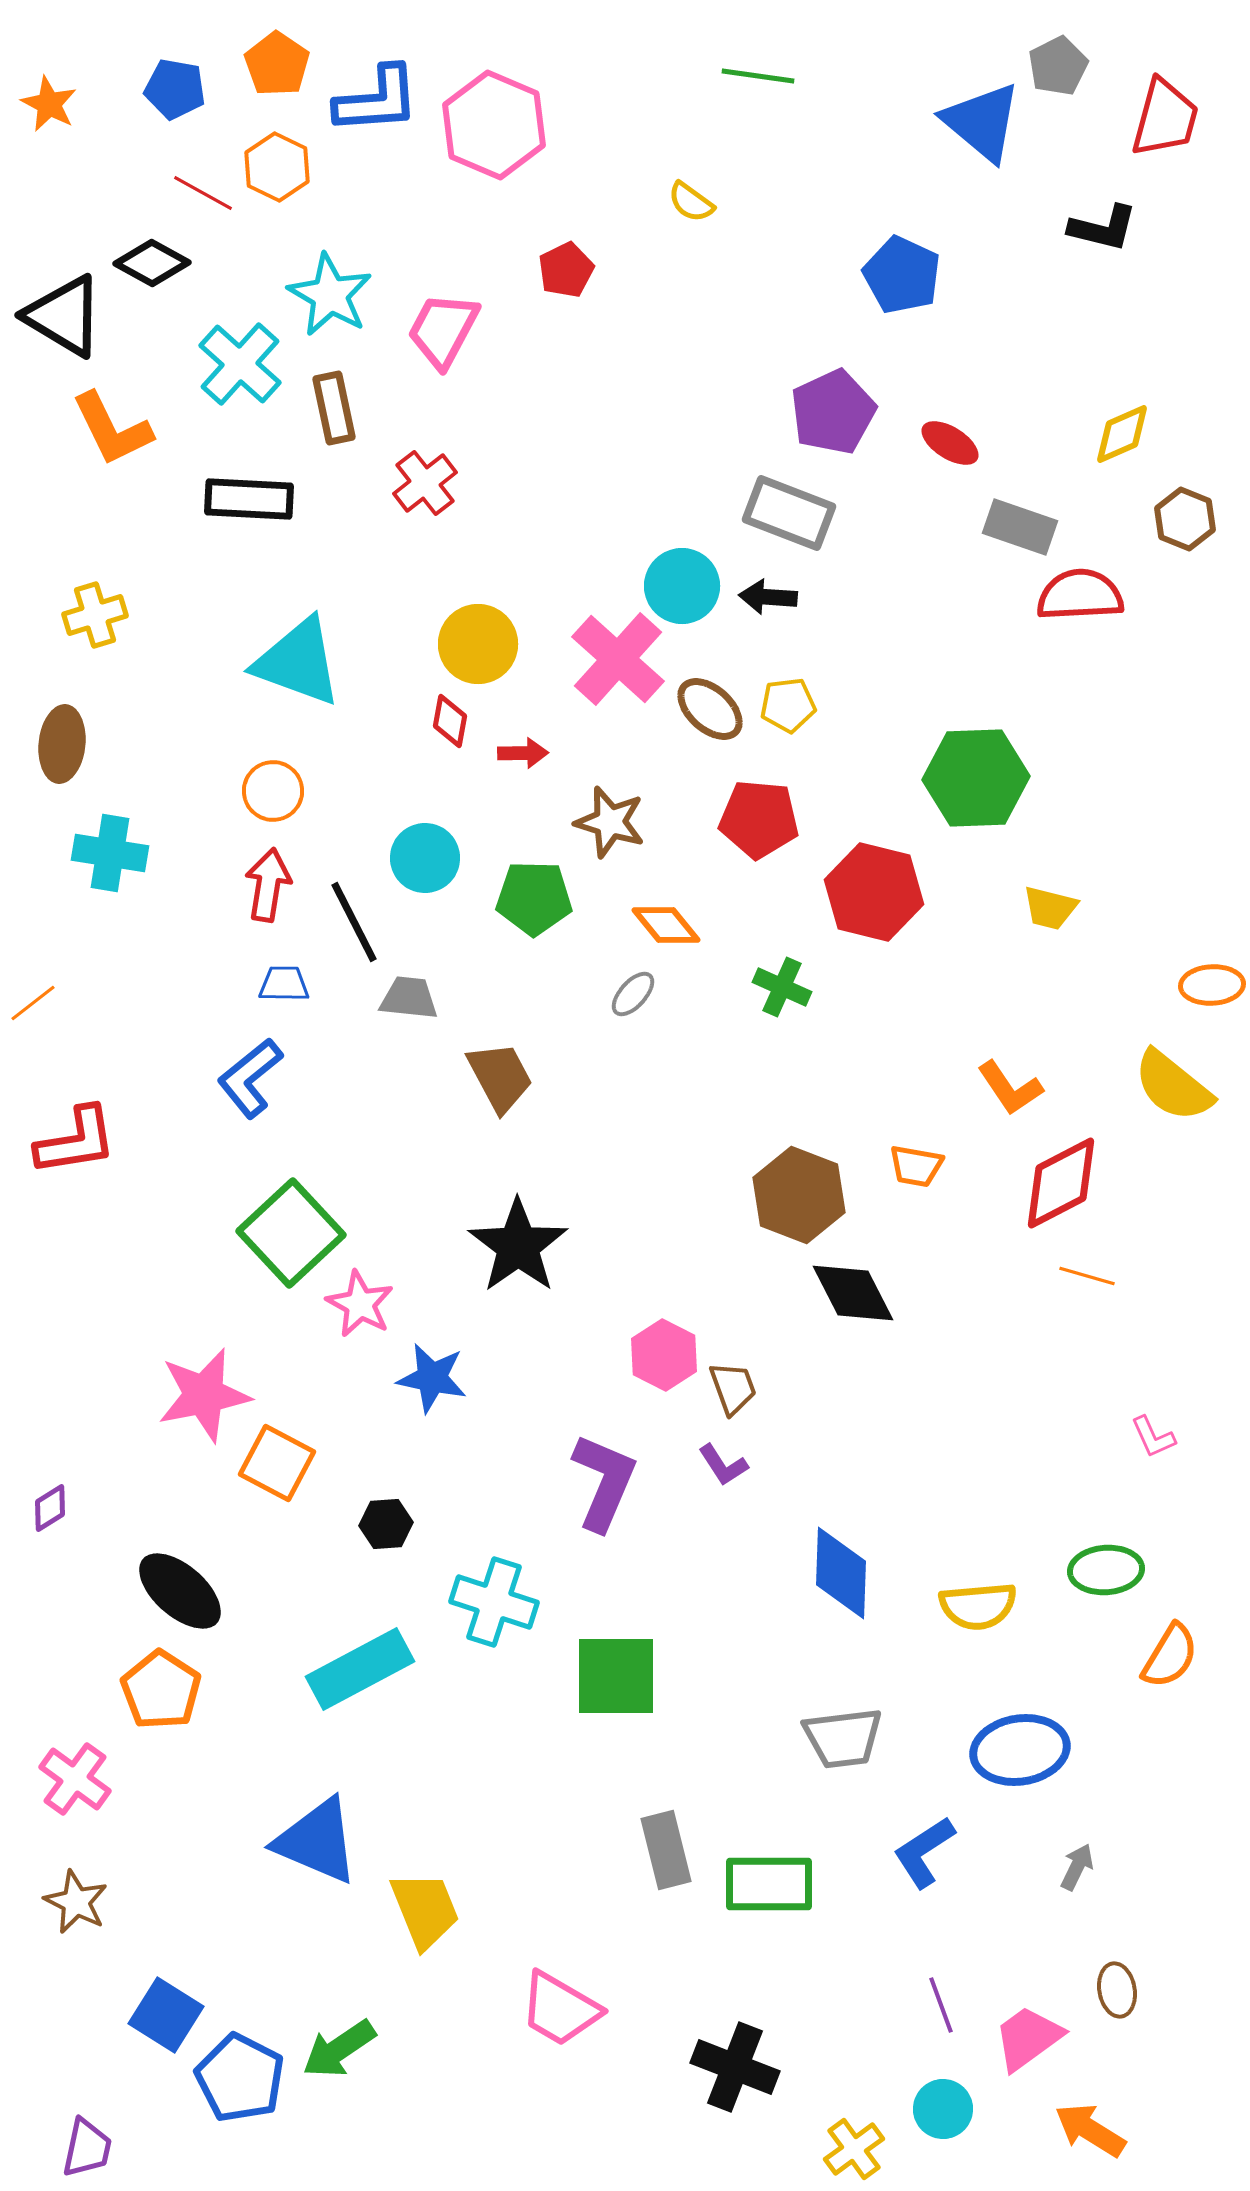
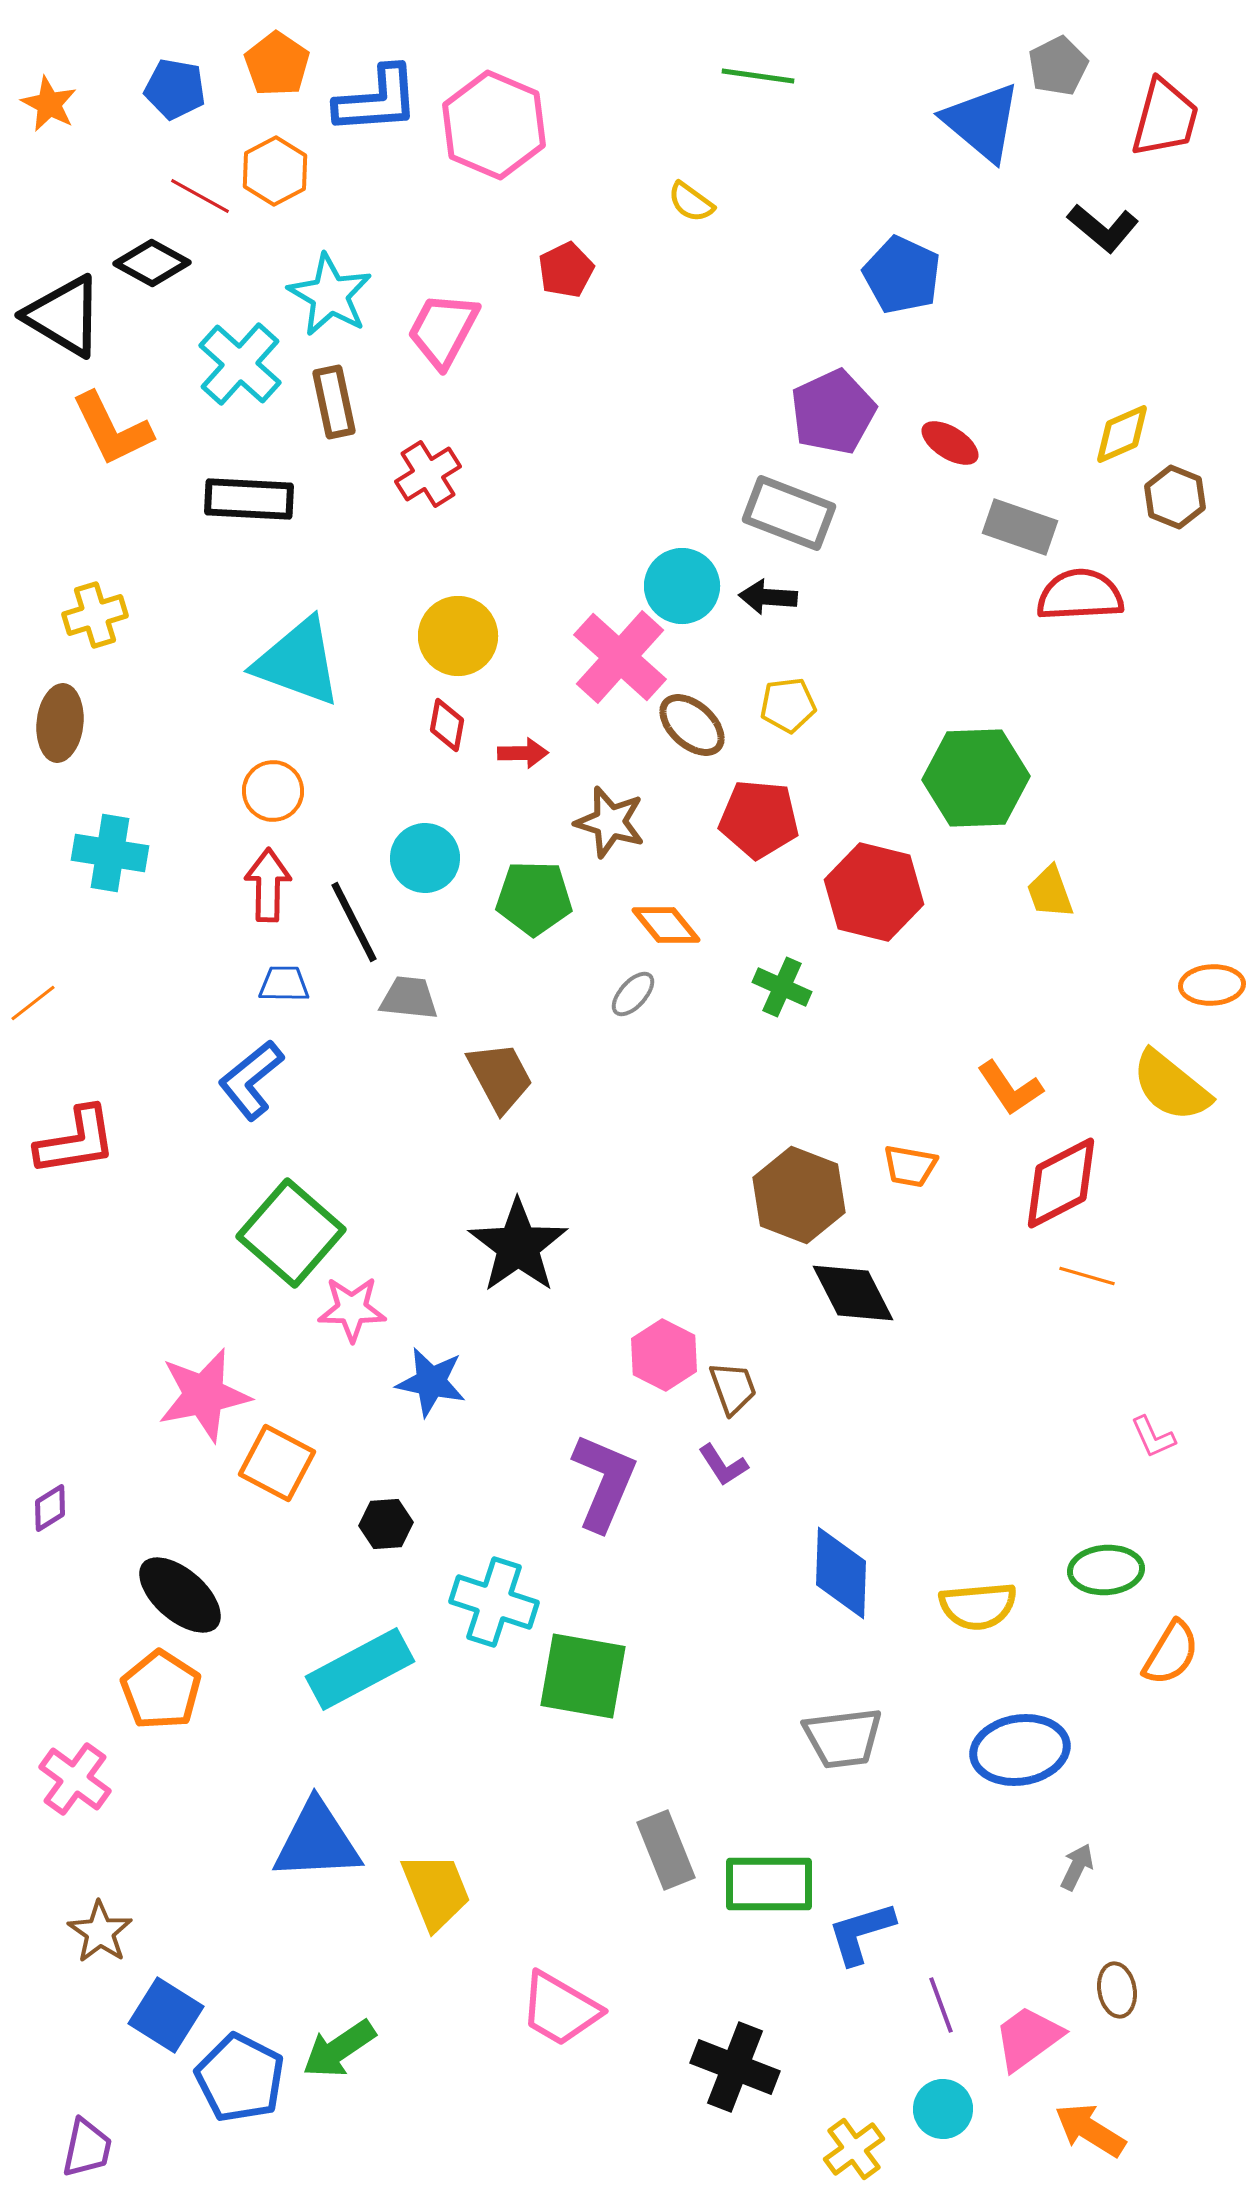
orange hexagon at (277, 167): moved 2 px left, 4 px down; rotated 6 degrees clockwise
red line at (203, 193): moved 3 px left, 3 px down
black L-shape at (1103, 228): rotated 26 degrees clockwise
brown rectangle at (334, 408): moved 6 px up
red cross at (425, 483): moved 3 px right, 9 px up; rotated 6 degrees clockwise
brown hexagon at (1185, 519): moved 10 px left, 22 px up
yellow circle at (478, 644): moved 20 px left, 8 px up
pink cross at (618, 659): moved 2 px right, 2 px up
brown ellipse at (710, 709): moved 18 px left, 16 px down
red diamond at (450, 721): moved 3 px left, 4 px down
brown ellipse at (62, 744): moved 2 px left, 21 px up
red arrow at (268, 885): rotated 8 degrees counterclockwise
yellow trapezoid at (1050, 908): moved 16 px up; rotated 56 degrees clockwise
blue L-shape at (250, 1078): moved 1 px right, 2 px down
yellow semicircle at (1173, 1086): moved 2 px left
orange trapezoid at (916, 1166): moved 6 px left
green square at (291, 1233): rotated 6 degrees counterclockwise
pink star at (360, 1304): moved 8 px left, 5 px down; rotated 28 degrees counterclockwise
blue star at (432, 1378): moved 1 px left, 4 px down
black ellipse at (180, 1591): moved 4 px down
orange semicircle at (1170, 1656): moved 1 px right, 3 px up
green square at (616, 1676): moved 33 px left; rotated 10 degrees clockwise
blue triangle at (317, 1841): rotated 26 degrees counterclockwise
gray rectangle at (666, 1850): rotated 8 degrees counterclockwise
blue L-shape at (924, 1852): moved 63 px left, 81 px down; rotated 16 degrees clockwise
brown star at (76, 1902): moved 24 px right, 30 px down; rotated 8 degrees clockwise
yellow trapezoid at (425, 1910): moved 11 px right, 19 px up
